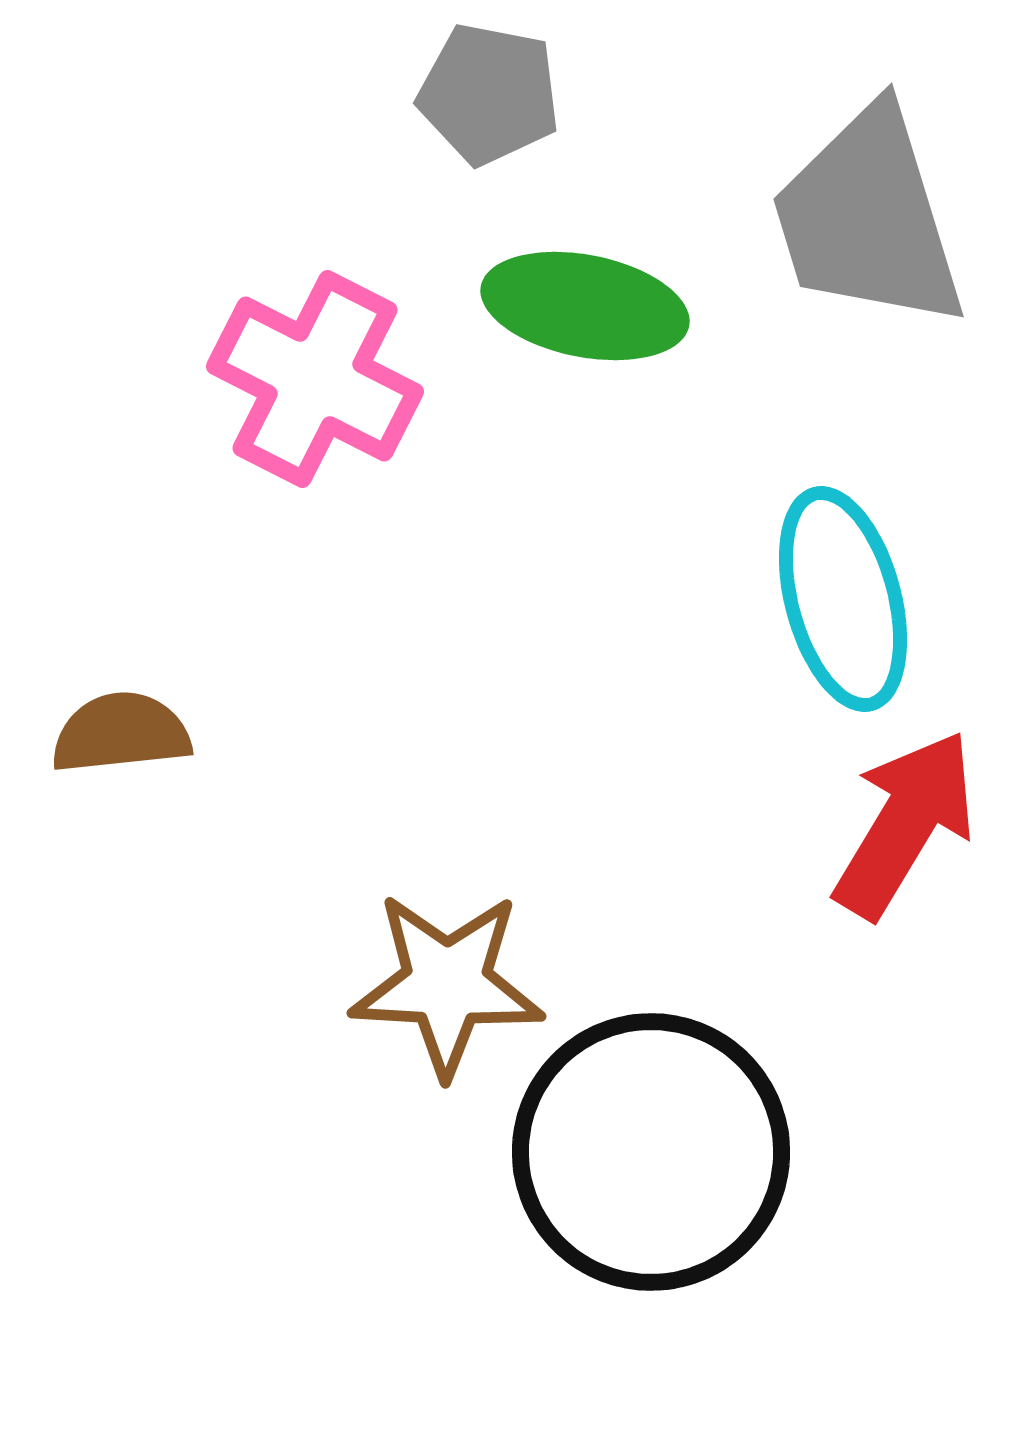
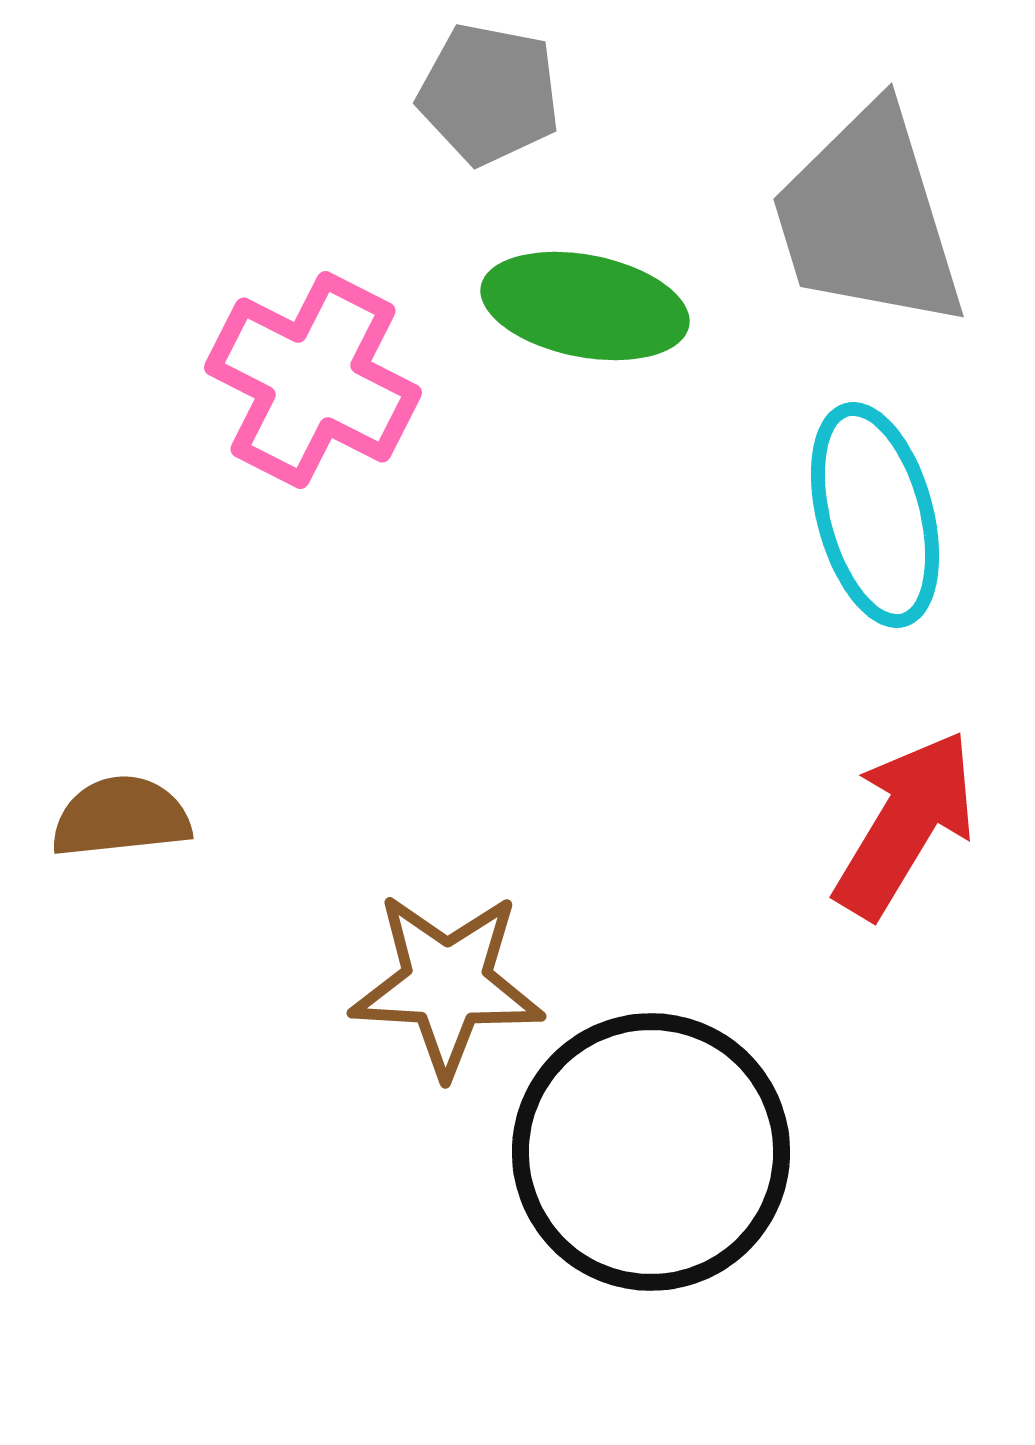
pink cross: moved 2 px left, 1 px down
cyan ellipse: moved 32 px right, 84 px up
brown semicircle: moved 84 px down
